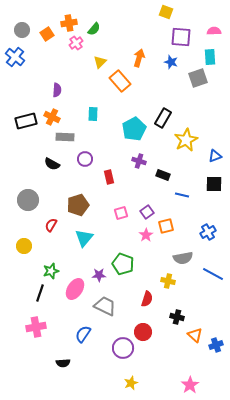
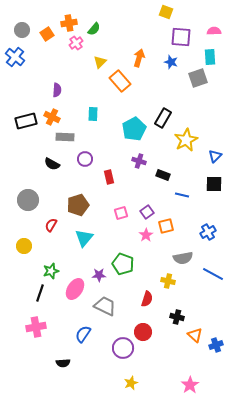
blue triangle at (215, 156): rotated 24 degrees counterclockwise
